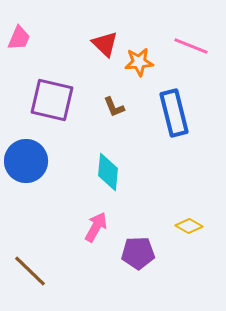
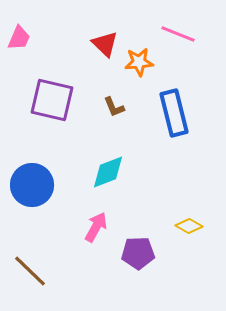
pink line: moved 13 px left, 12 px up
blue circle: moved 6 px right, 24 px down
cyan diamond: rotated 63 degrees clockwise
